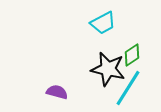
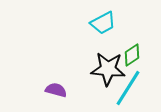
black star: rotated 8 degrees counterclockwise
purple semicircle: moved 1 px left, 2 px up
